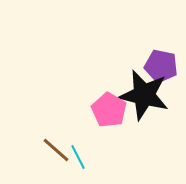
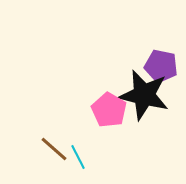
brown line: moved 2 px left, 1 px up
